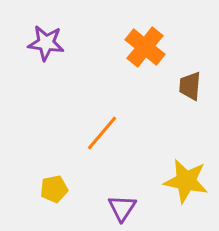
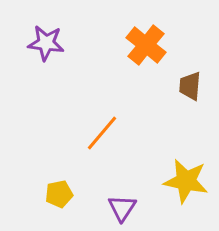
orange cross: moved 1 px right, 2 px up
yellow pentagon: moved 5 px right, 5 px down
